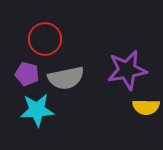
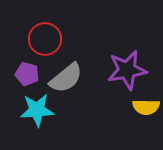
gray semicircle: rotated 27 degrees counterclockwise
